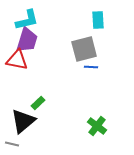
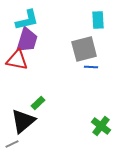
green cross: moved 4 px right
gray line: rotated 40 degrees counterclockwise
